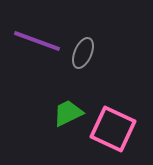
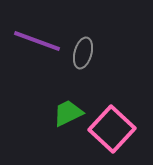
gray ellipse: rotated 8 degrees counterclockwise
pink square: moved 1 px left; rotated 18 degrees clockwise
